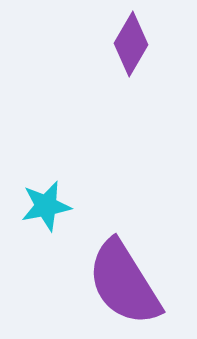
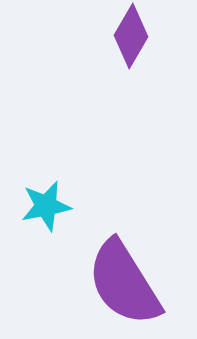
purple diamond: moved 8 px up
